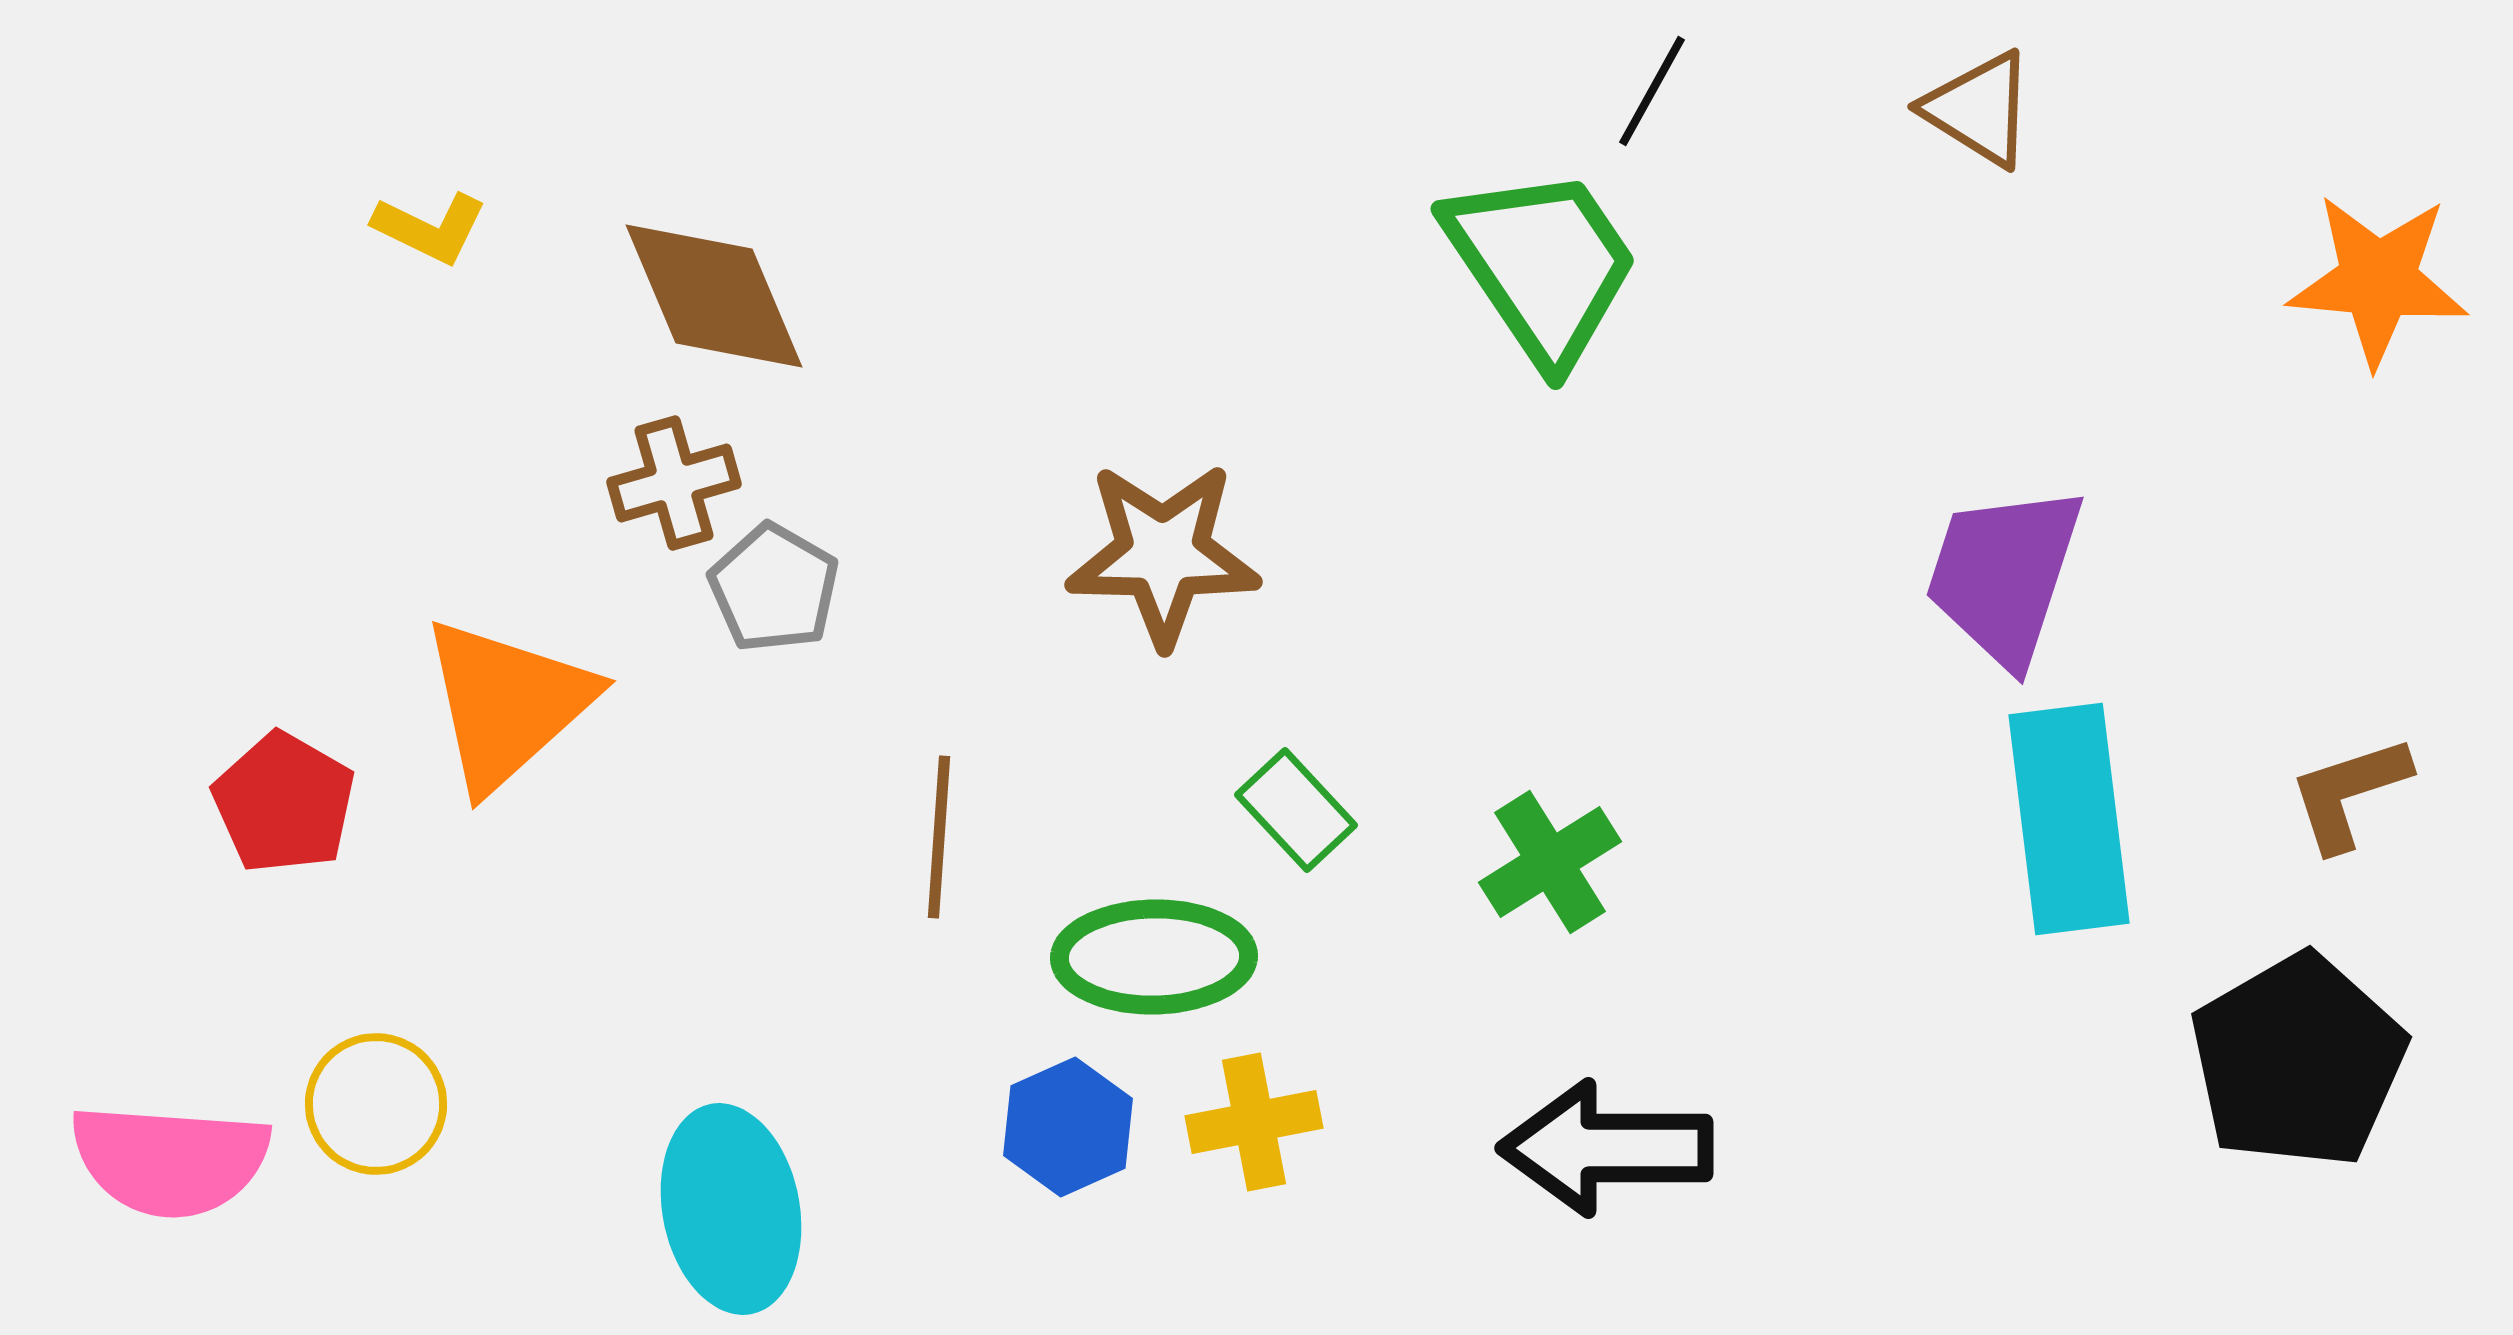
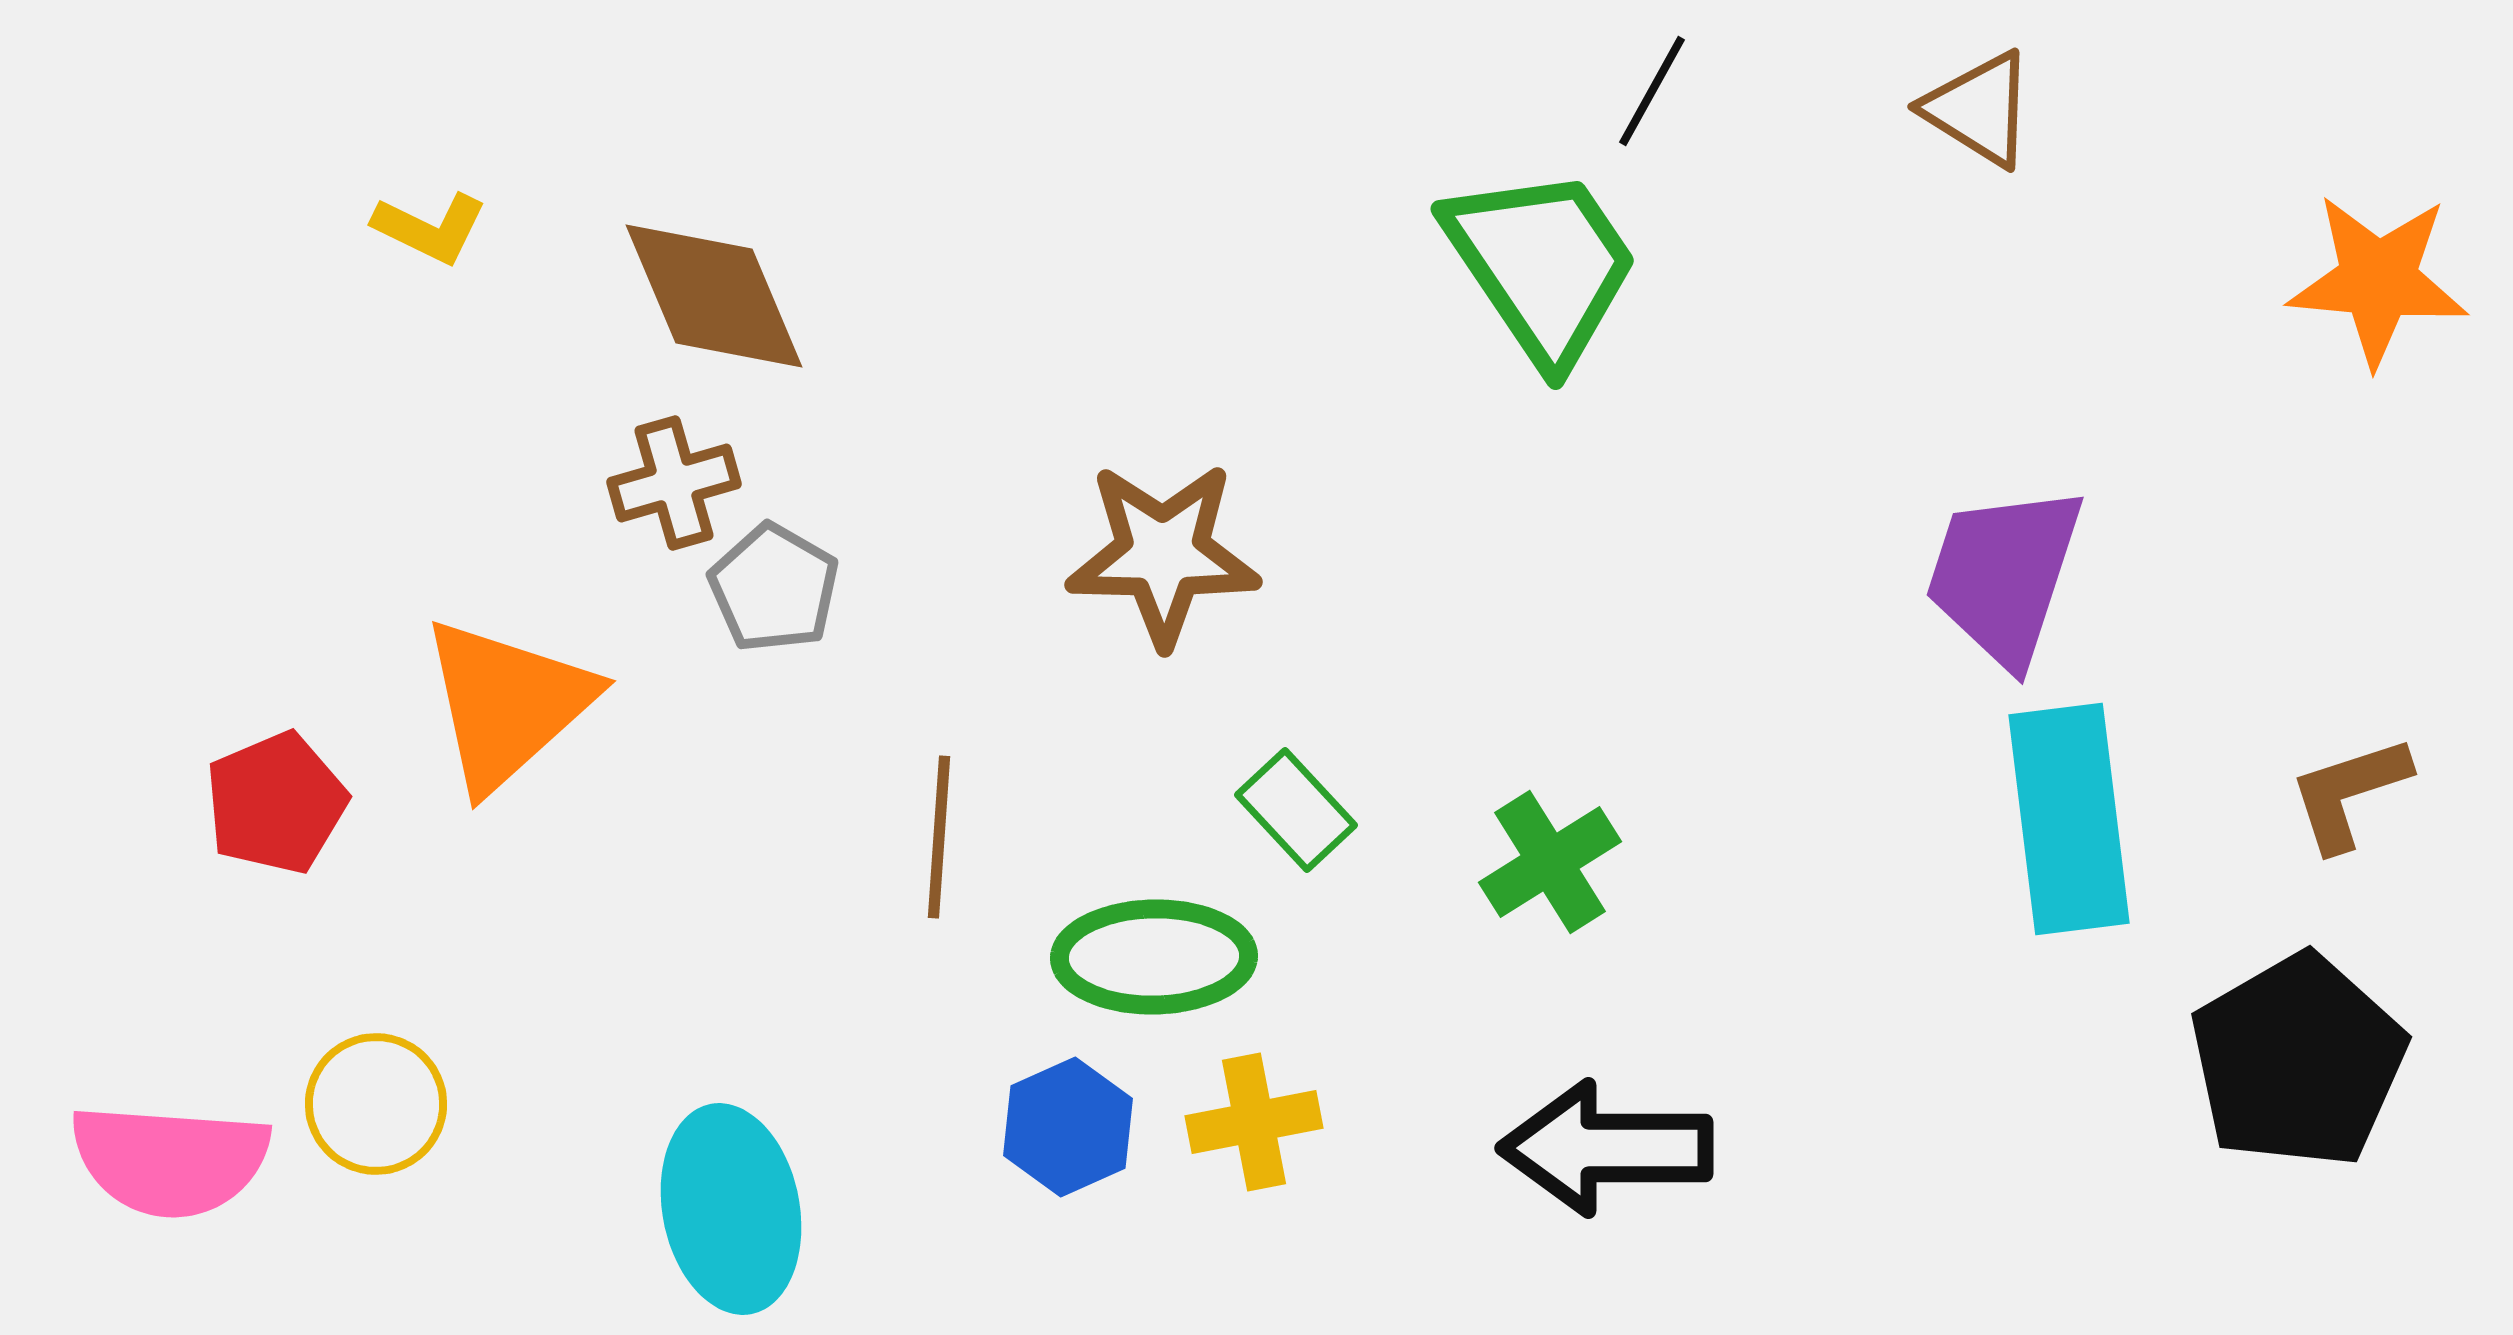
red pentagon: moved 8 px left; rotated 19 degrees clockwise
